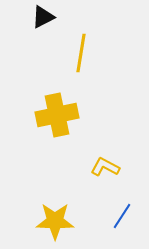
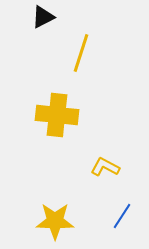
yellow line: rotated 9 degrees clockwise
yellow cross: rotated 18 degrees clockwise
